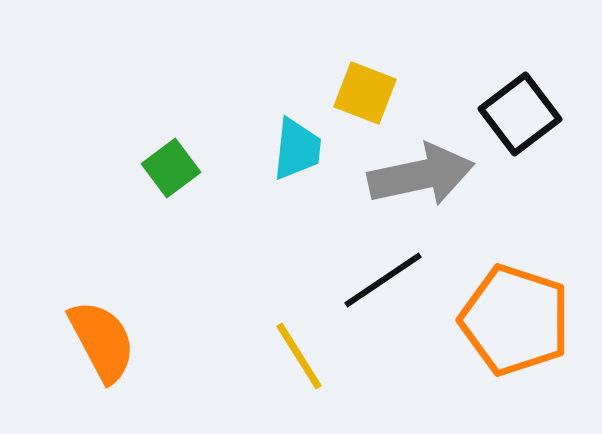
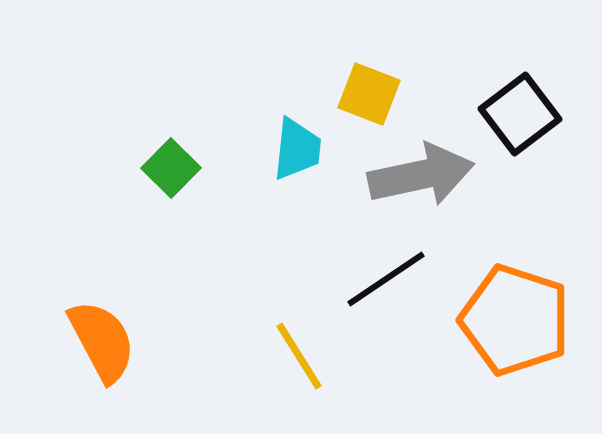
yellow square: moved 4 px right, 1 px down
green square: rotated 8 degrees counterclockwise
black line: moved 3 px right, 1 px up
